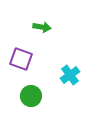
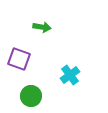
purple square: moved 2 px left
